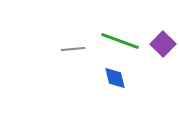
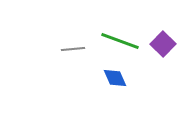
blue diamond: rotated 10 degrees counterclockwise
